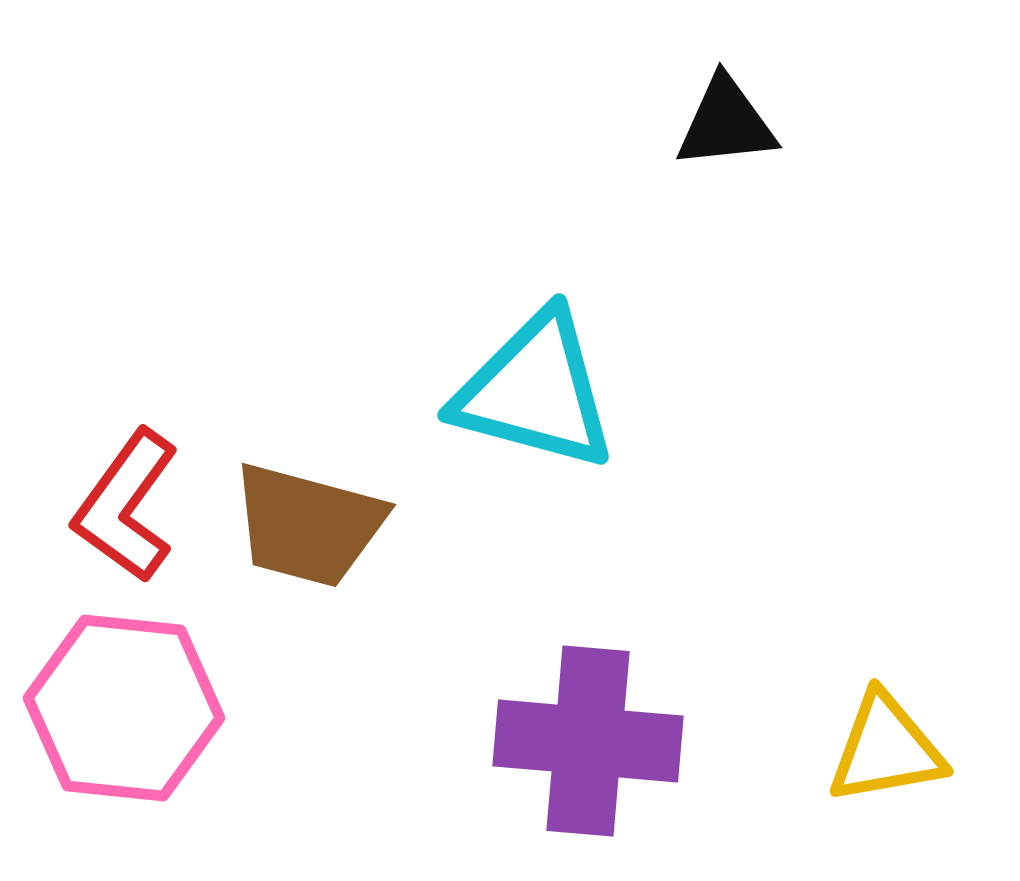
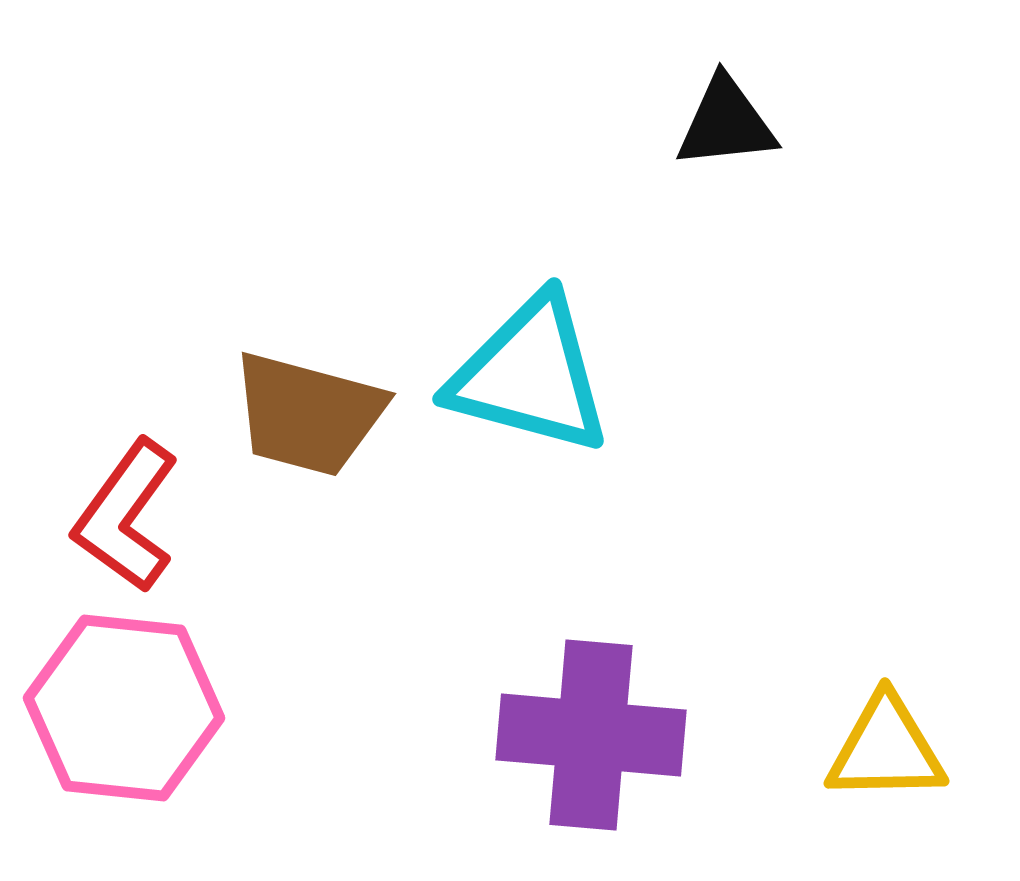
cyan triangle: moved 5 px left, 16 px up
red L-shape: moved 10 px down
brown trapezoid: moved 111 px up
purple cross: moved 3 px right, 6 px up
yellow triangle: rotated 9 degrees clockwise
